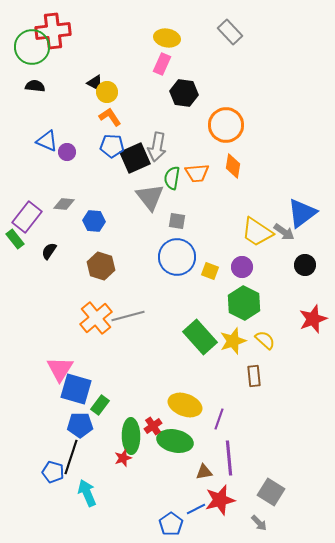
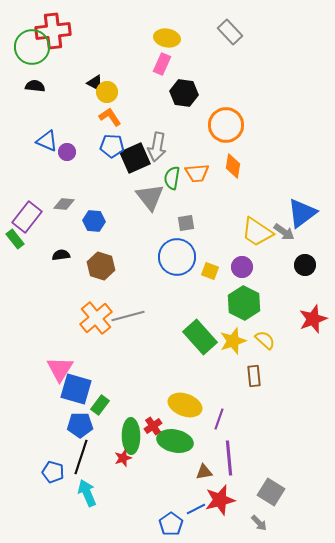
gray square at (177, 221): moved 9 px right, 2 px down; rotated 18 degrees counterclockwise
black semicircle at (49, 251): moved 12 px right, 4 px down; rotated 48 degrees clockwise
black line at (71, 457): moved 10 px right
